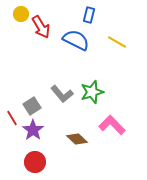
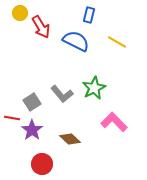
yellow circle: moved 1 px left, 1 px up
blue semicircle: moved 1 px down
green star: moved 2 px right, 4 px up; rotated 10 degrees counterclockwise
gray square: moved 4 px up
red line: rotated 49 degrees counterclockwise
pink L-shape: moved 2 px right, 3 px up
purple star: moved 1 px left
brown diamond: moved 7 px left
red circle: moved 7 px right, 2 px down
